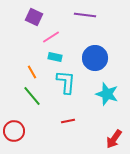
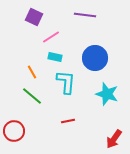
green line: rotated 10 degrees counterclockwise
